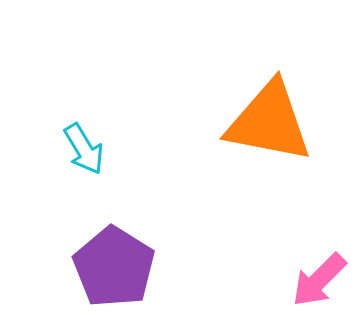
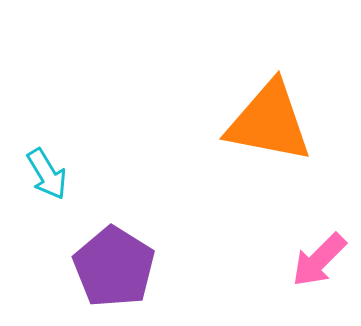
cyan arrow: moved 37 px left, 25 px down
pink arrow: moved 20 px up
